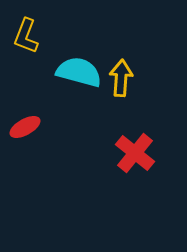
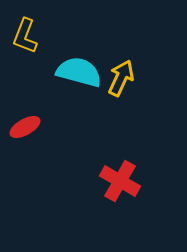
yellow L-shape: moved 1 px left
yellow arrow: rotated 21 degrees clockwise
red cross: moved 15 px left, 28 px down; rotated 9 degrees counterclockwise
